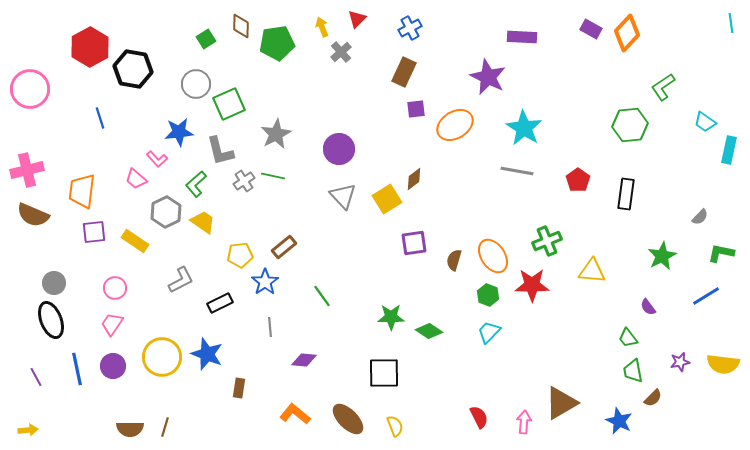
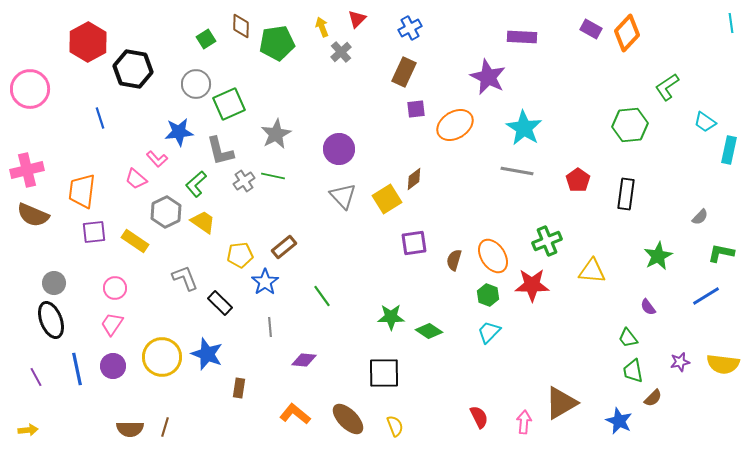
red hexagon at (90, 47): moved 2 px left, 5 px up
green L-shape at (663, 87): moved 4 px right
green star at (662, 256): moved 4 px left
gray L-shape at (181, 280): moved 4 px right, 2 px up; rotated 84 degrees counterclockwise
black rectangle at (220, 303): rotated 70 degrees clockwise
